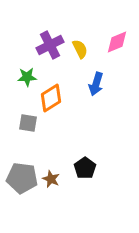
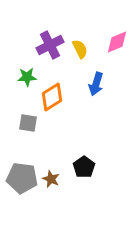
orange diamond: moved 1 px right, 1 px up
black pentagon: moved 1 px left, 1 px up
